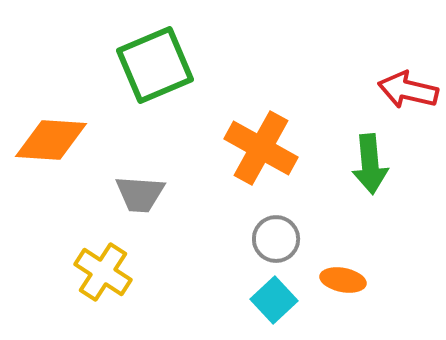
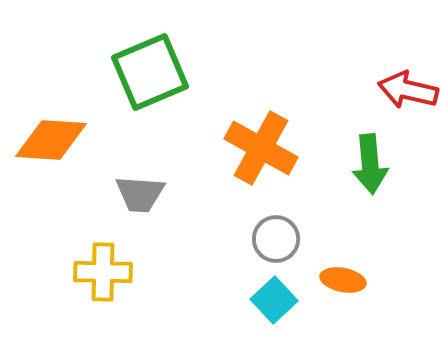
green square: moved 5 px left, 7 px down
yellow cross: rotated 32 degrees counterclockwise
